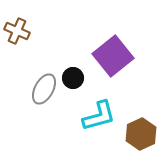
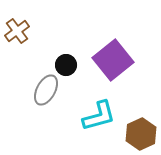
brown cross: rotated 30 degrees clockwise
purple square: moved 4 px down
black circle: moved 7 px left, 13 px up
gray ellipse: moved 2 px right, 1 px down
